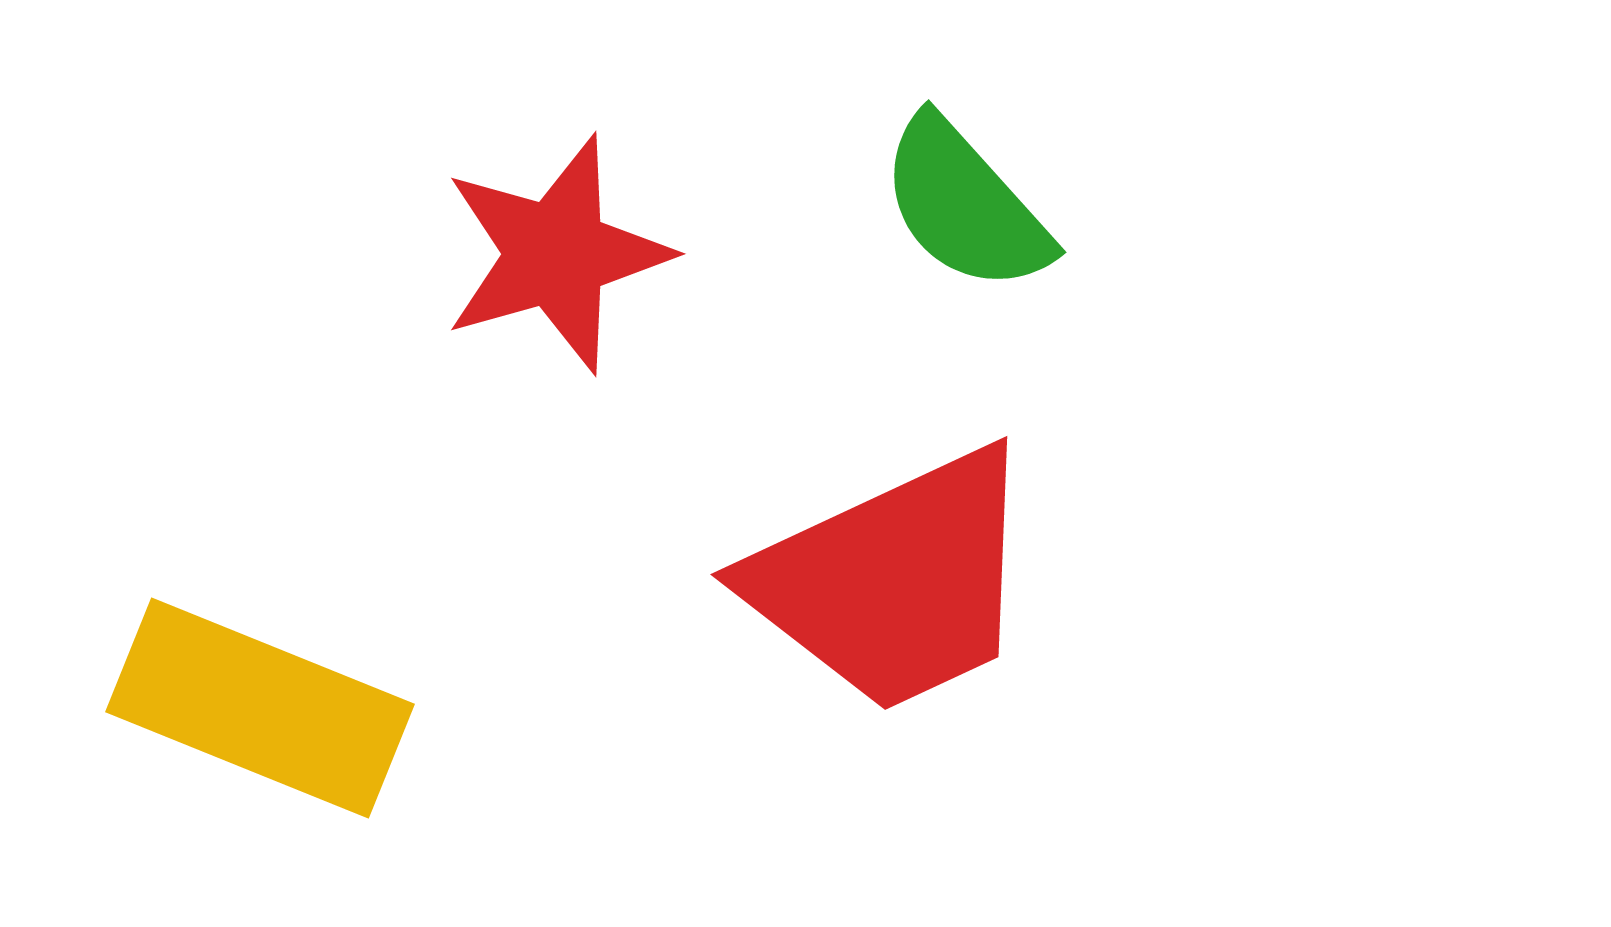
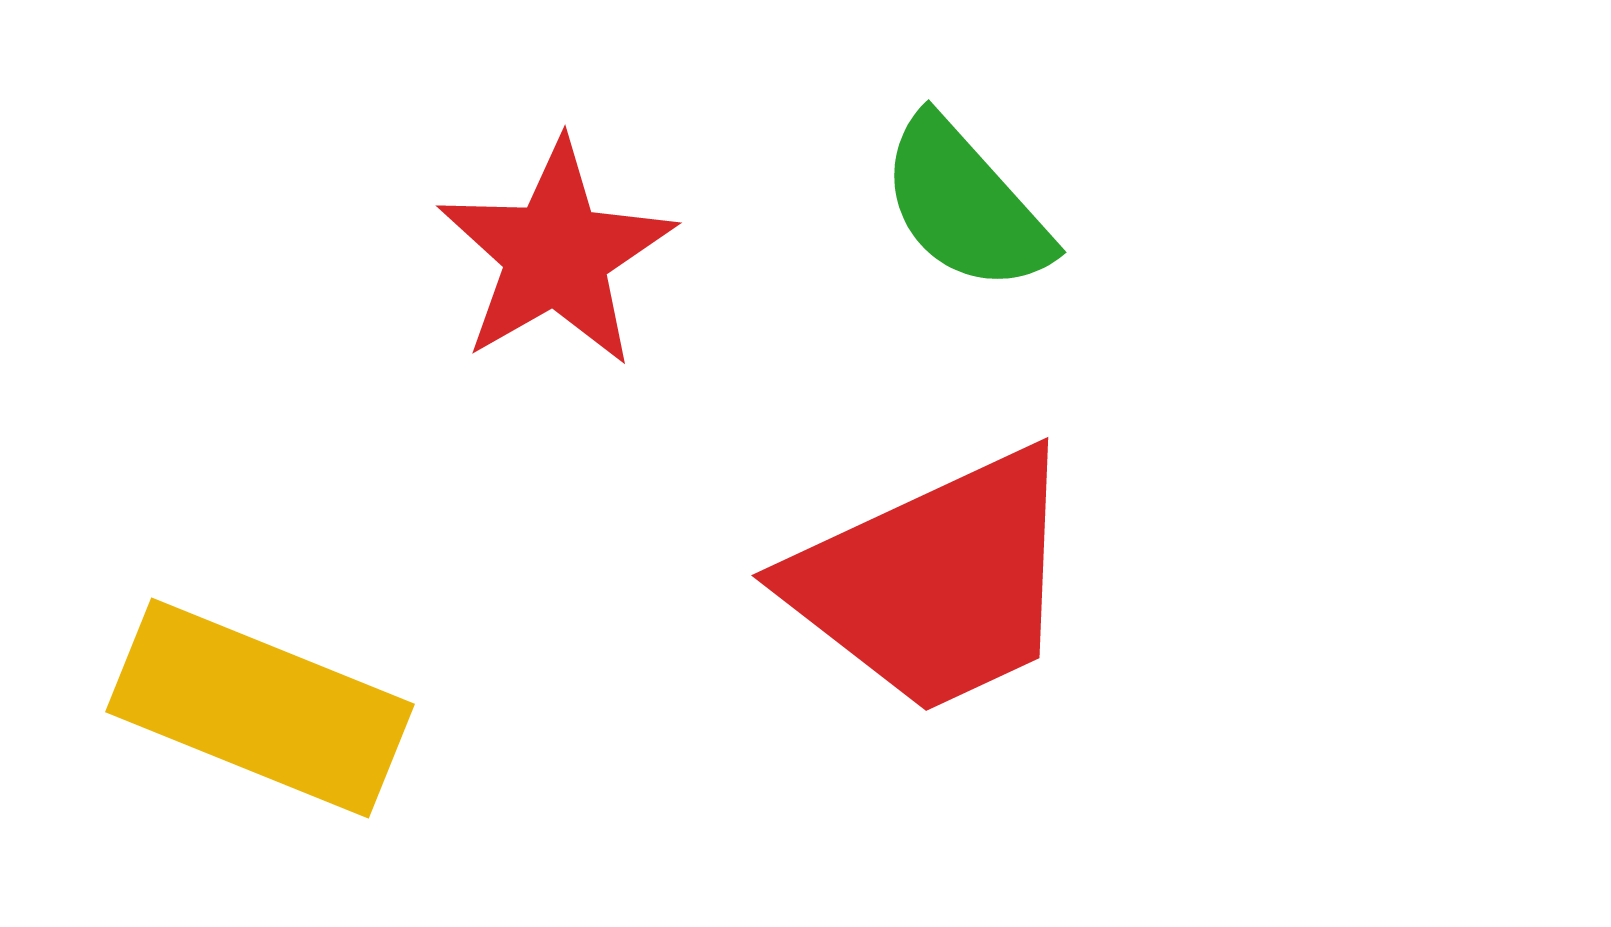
red star: rotated 14 degrees counterclockwise
red trapezoid: moved 41 px right, 1 px down
